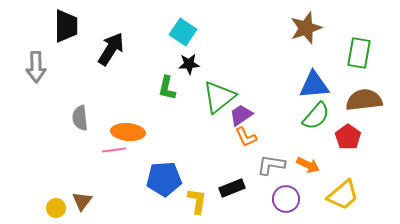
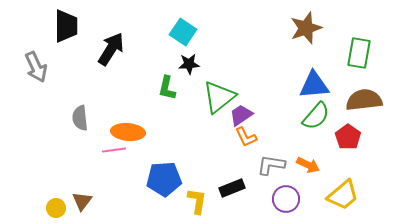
gray arrow: rotated 24 degrees counterclockwise
